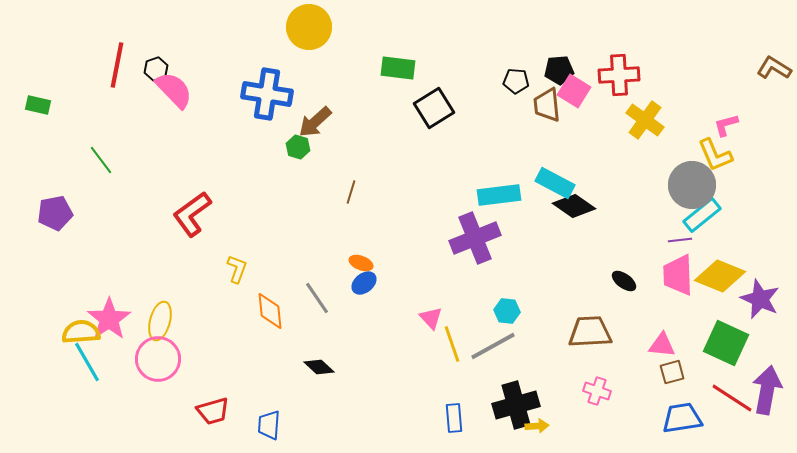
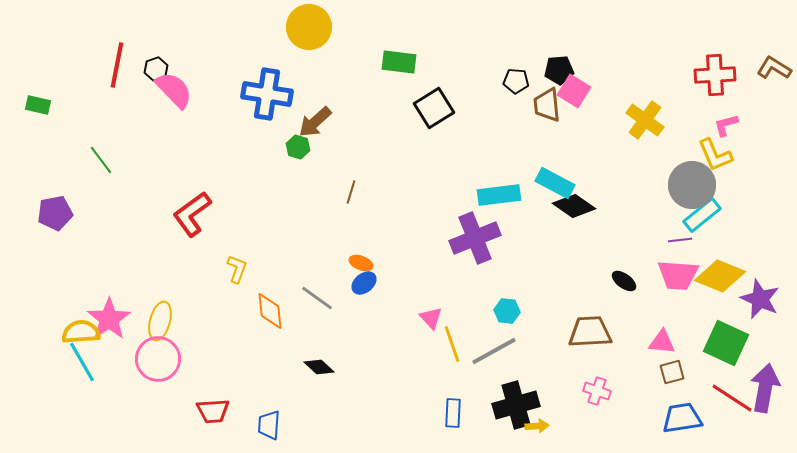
green rectangle at (398, 68): moved 1 px right, 6 px up
red cross at (619, 75): moved 96 px right
pink trapezoid at (678, 275): rotated 84 degrees counterclockwise
gray line at (317, 298): rotated 20 degrees counterclockwise
pink triangle at (662, 345): moved 3 px up
gray line at (493, 346): moved 1 px right, 5 px down
cyan line at (87, 362): moved 5 px left
purple arrow at (767, 390): moved 2 px left, 2 px up
red trapezoid at (213, 411): rotated 12 degrees clockwise
blue rectangle at (454, 418): moved 1 px left, 5 px up; rotated 8 degrees clockwise
